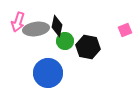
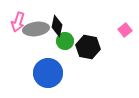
pink square: rotated 16 degrees counterclockwise
